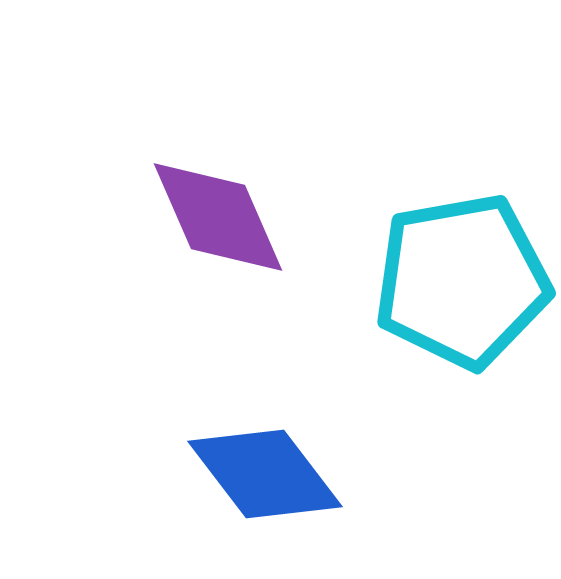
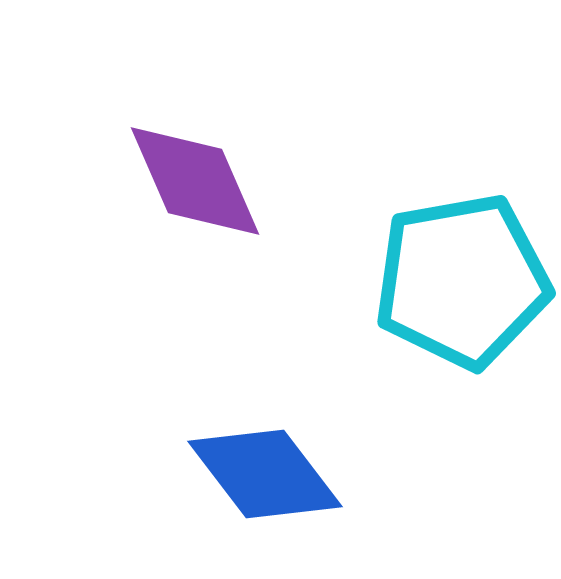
purple diamond: moved 23 px left, 36 px up
